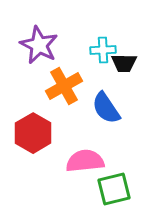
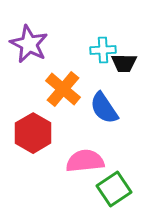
purple star: moved 10 px left, 1 px up
orange cross: moved 1 px left, 3 px down; rotated 21 degrees counterclockwise
blue semicircle: moved 2 px left
green square: rotated 20 degrees counterclockwise
